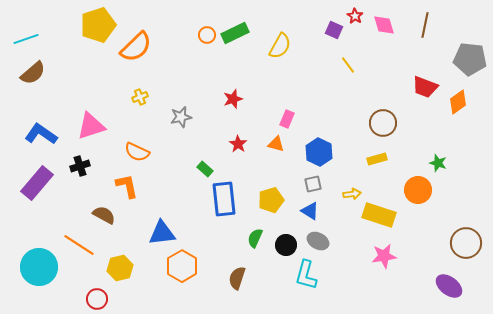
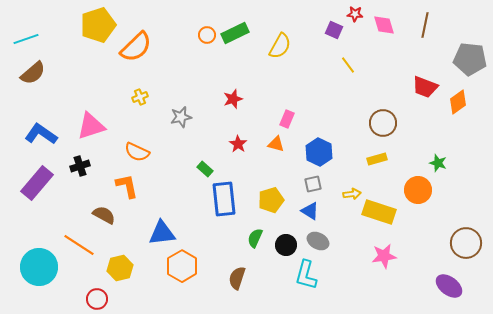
red star at (355, 16): moved 2 px up; rotated 28 degrees counterclockwise
yellow rectangle at (379, 215): moved 3 px up
